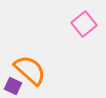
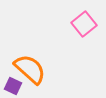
orange semicircle: moved 1 px up
